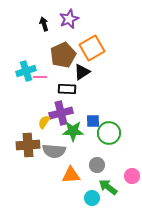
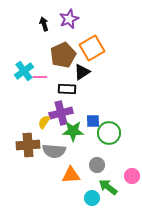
cyan cross: moved 2 px left; rotated 18 degrees counterclockwise
